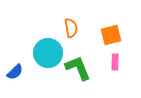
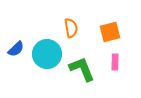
orange square: moved 1 px left, 3 px up
cyan circle: moved 1 px left, 1 px down
green L-shape: moved 4 px right, 1 px down
blue semicircle: moved 1 px right, 23 px up
